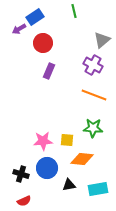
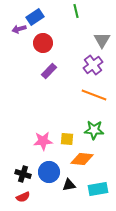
green line: moved 2 px right
purple arrow: rotated 16 degrees clockwise
gray triangle: rotated 18 degrees counterclockwise
purple cross: rotated 24 degrees clockwise
purple rectangle: rotated 21 degrees clockwise
green star: moved 1 px right, 2 px down
yellow square: moved 1 px up
blue circle: moved 2 px right, 4 px down
black cross: moved 2 px right
red semicircle: moved 1 px left, 4 px up
